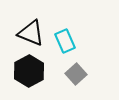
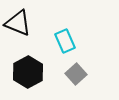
black triangle: moved 13 px left, 10 px up
black hexagon: moved 1 px left, 1 px down
